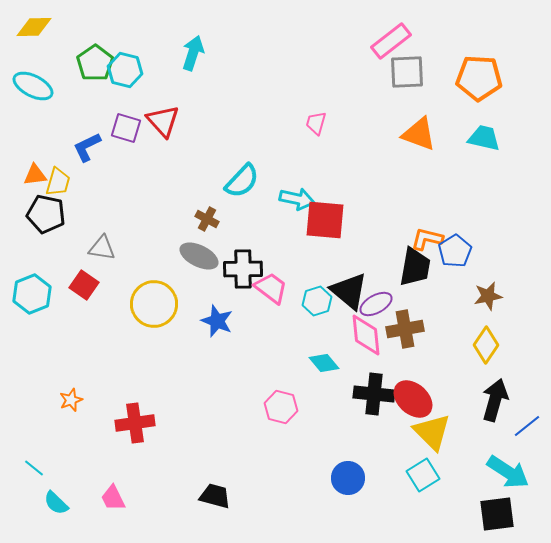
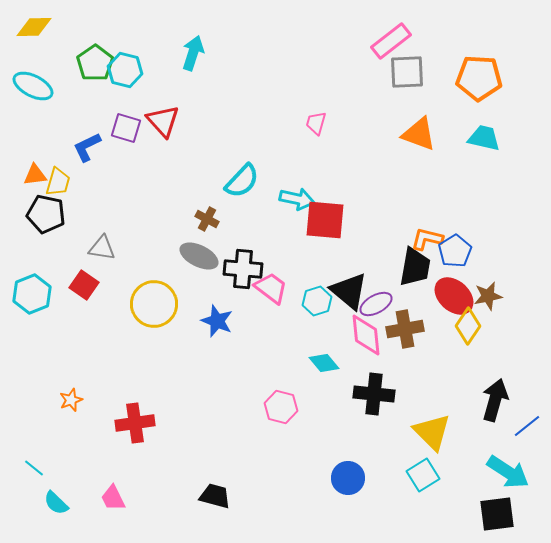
black cross at (243, 269): rotated 6 degrees clockwise
yellow diamond at (486, 345): moved 18 px left, 19 px up
red ellipse at (413, 399): moved 41 px right, 103 px up
